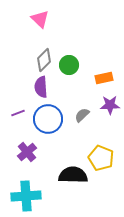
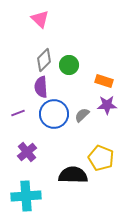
orange rectangle: moved 3 px down; rotated 30 degrees clockwise
purple star: moved 3 px left
blue circle: moved 6 px right, 5 px up
